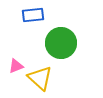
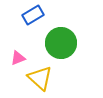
blue rectangle: rotated 25 degrees counterclockwise
pink triangle: moved 2 px right, 8 px up
